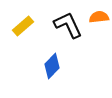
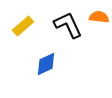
orange semicircle: rotated 12 degrees clockwise
blue diamond: moved 6 px left, 2 px up; rotated 20 degrees clockwise
